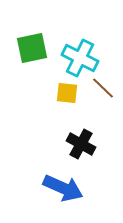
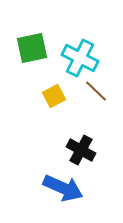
brown line: moved 7 px left, 3 px down
yellow square: moved 13 px left, 3 px down; rotated 35 degrees counterclockwise
black cross: moved 6 px down
